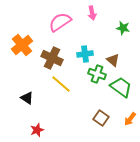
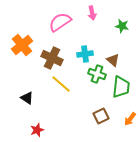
green star: moved 1 px left, 2 px up
green trapezoid: rotated 60 degrees clockwise
brown square: moved 2 px up; rotated 28 degrees clockwise
